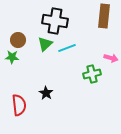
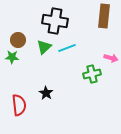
green triangle: moved 1 px left, 3 px down
